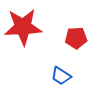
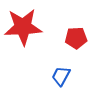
blue trapezoid: rotated 85 degrees clockwise
